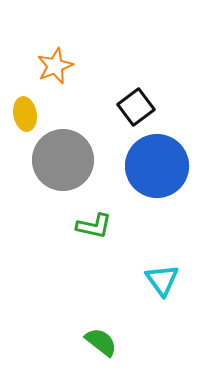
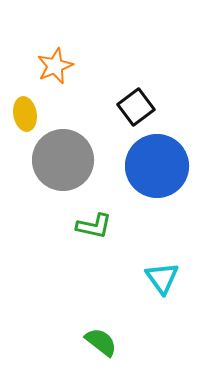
cyan triangle: moved 2 px up
